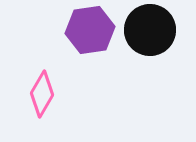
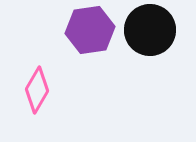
pink diamond: moved 5 px left, 4 px up
